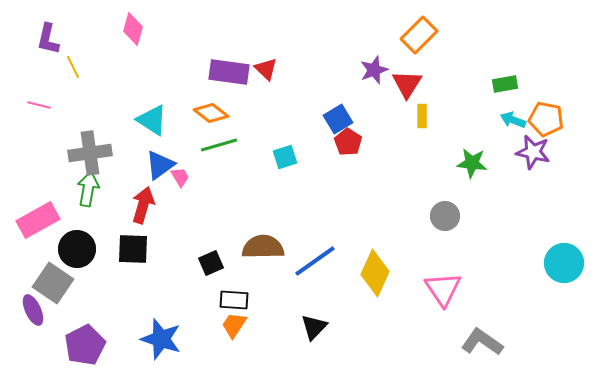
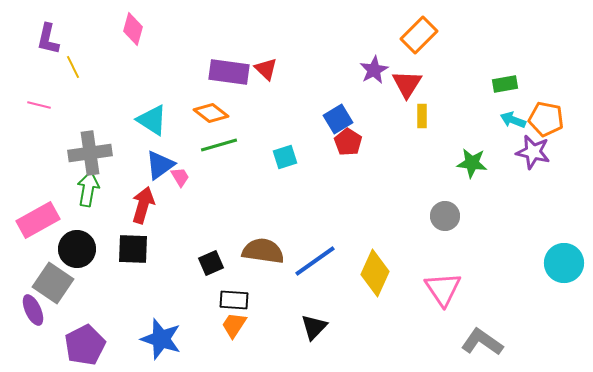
purple star at (374, 70): rotated 8 degrees counterclockwise
brown semicircle at (263, 247): moved 4 px down; rotated 9 degrees clockwise
